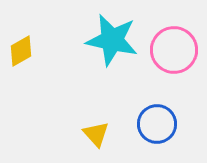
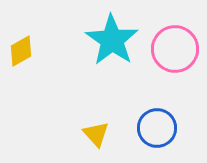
cyan star: rotated 22 degrees clockwise
pink circle: moved 1 px right, 1 px up
blue circle: moved 4 px down
